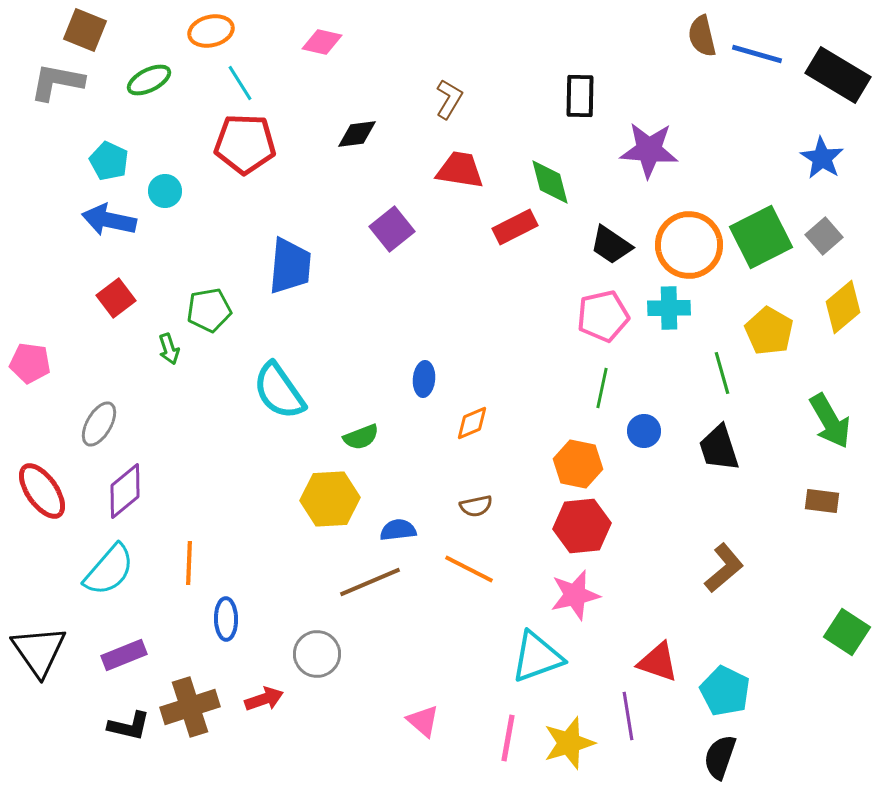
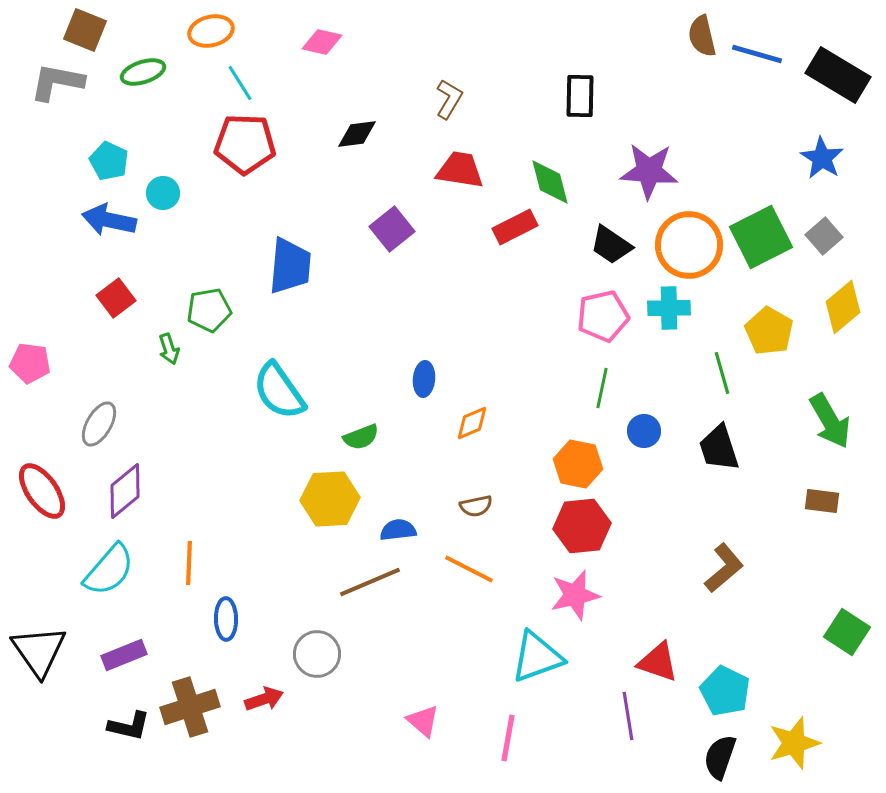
green ellipse at (149, 80): moved 6 px left, 8 px up; rotated 9 degrees clockwise
purple star at (649, 150): moved 21 px down
cyan circle at (165, 191): moved 2 px left, 2 px down
yellow star at (569, 743): moved 225 px right
